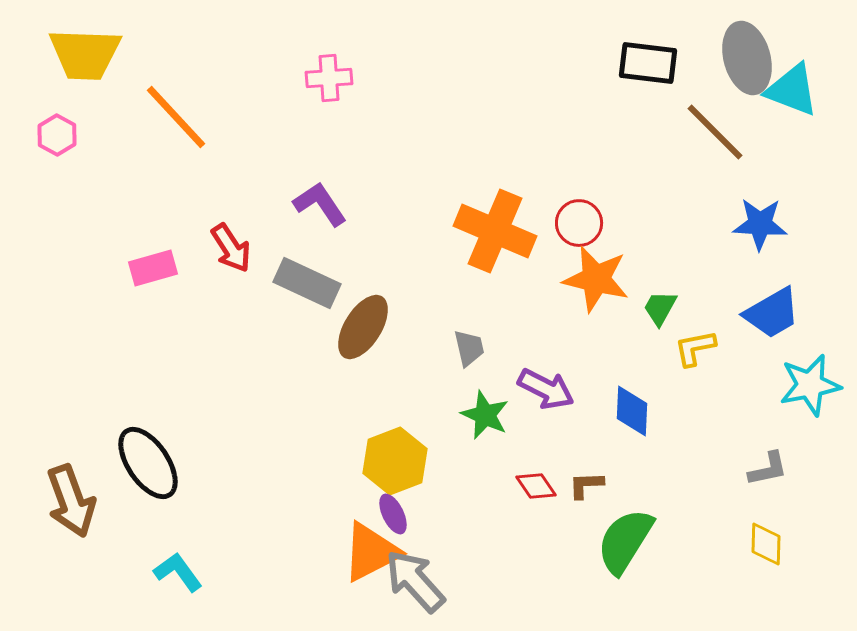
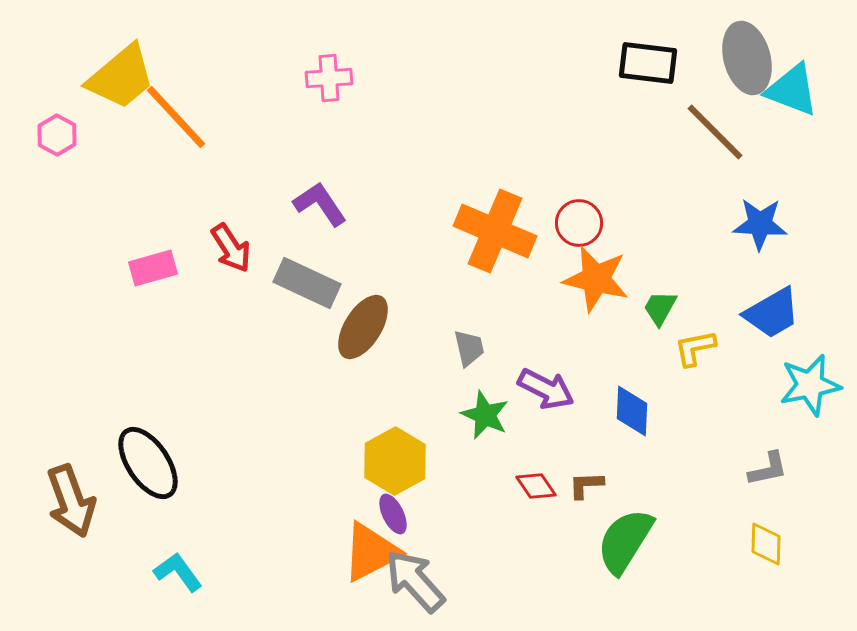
yellow trapezoid: moved 36 px right, 23 px down; rotated 42 degrees counterclockwise
yellow hexagon: rotated 8 degrees counterclockwise
